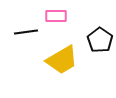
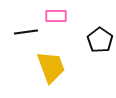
yellow trapezoid: moved 11 px left, 7 px down; rotated 80 degrees counterclockwise
